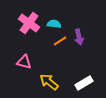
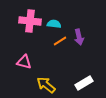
pink cross: moved 1 px right, 2 px up; rotated 30 degrees counterclockwise
yellow arrow: moved 3 px left, 3 px down
